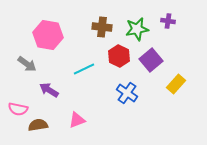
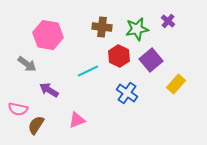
purple cross: rotated 32 degrees clockwise
cyan line: moved 4 px right, 2 px down
brown semicircle: moved 2 px left; rotated 48 degrees counterclockwise
